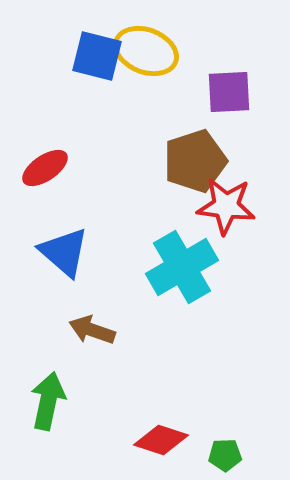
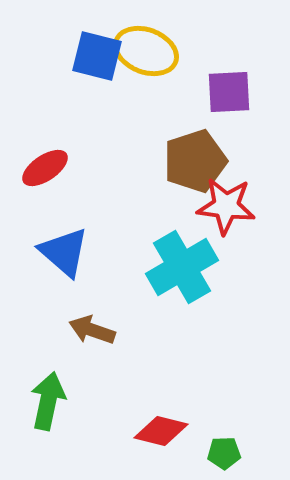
red diamond: moved 9 px up; rotated 4 degrees counterclockwise
green pentagon: moved 1 px left, 2 px up
